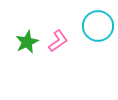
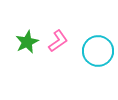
cyan circle: moved 25 px down
